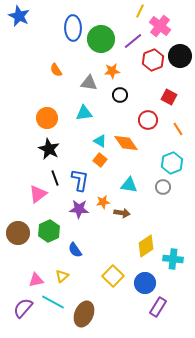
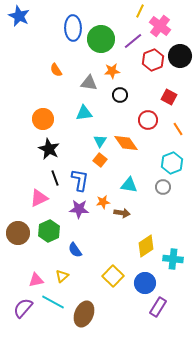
orange circle at (47, 118): moved 4 px left, 1 px down
cyan triangle at (100, 141): rotated 32 degrees clockwise
pink triangle at (38, 194): moved 1 px right, 4 px down; rotated 12 degrees clockwise
